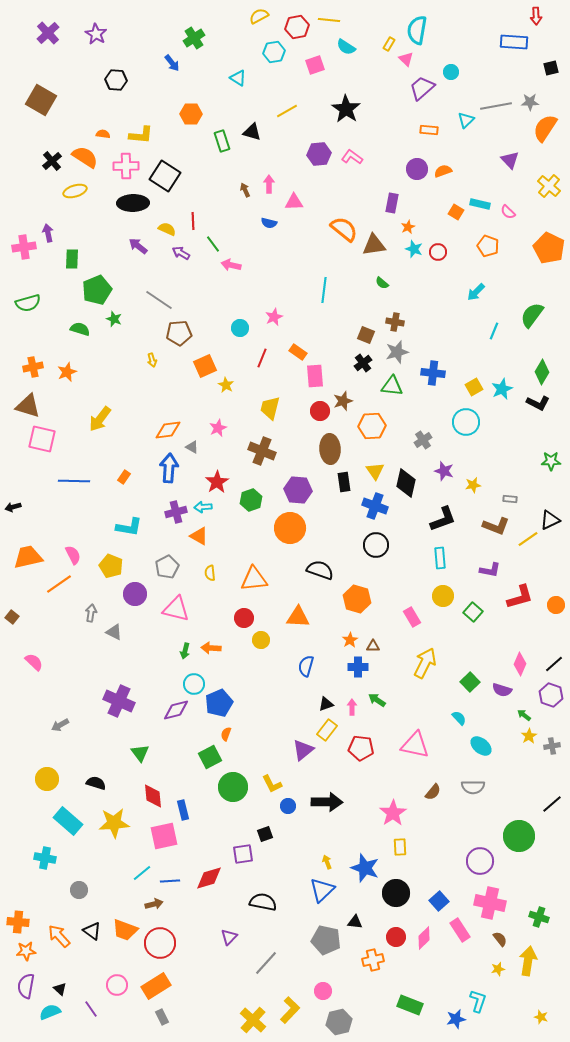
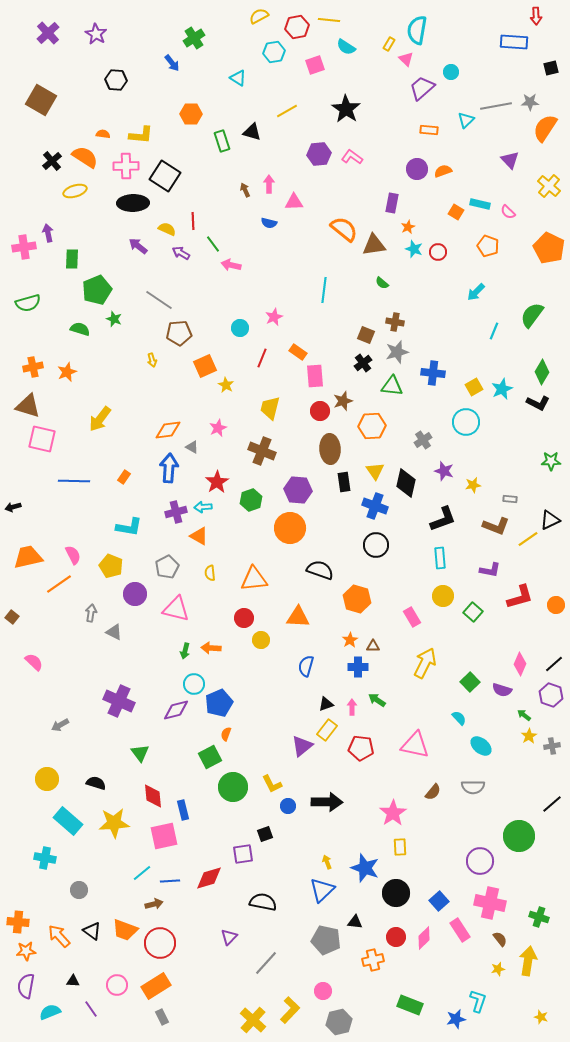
purple triangle at (303, 750): moved 1 px left, 4 px up
black triangle at (60, 989): moved 13 px right, 8 px up; rotated 40 degrees counterclockwise
